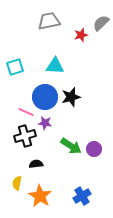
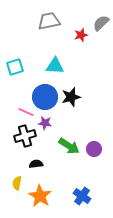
green arrow: moved 2 px left
blue cross: rotated 24 degrees counterclockwise
